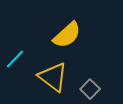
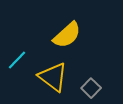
cyan line: moved 2 px right, 1 px down
gray square: moved 1 px right, 1 px up
